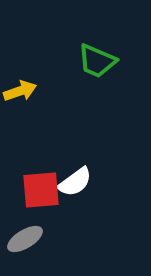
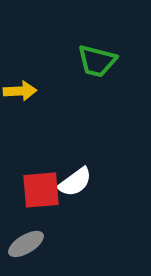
green trapezoid: rotated 9 degrees counterclockwise
yellow arrow: rotated 16 degrees clockwise
gray ellipse: moved 1 px right, 5 px down
